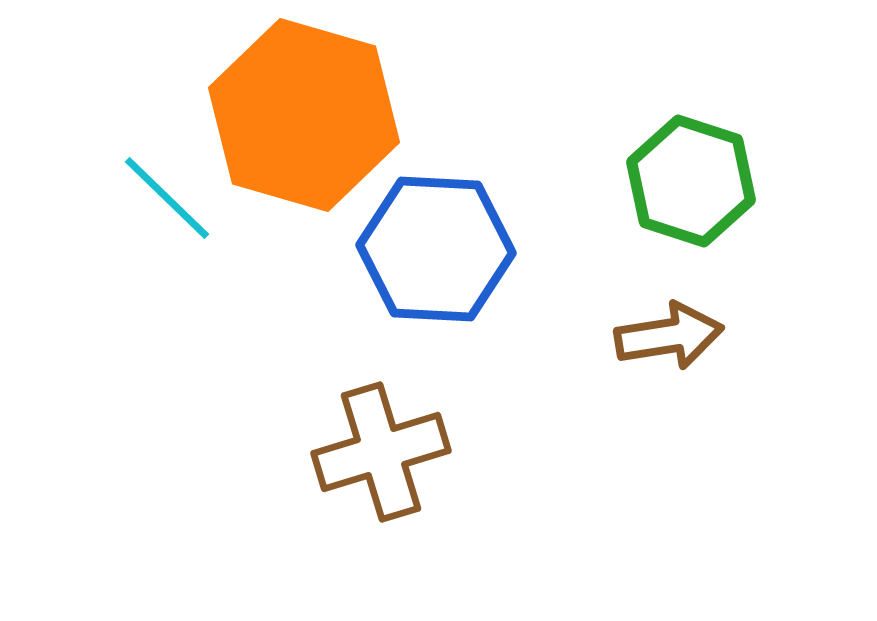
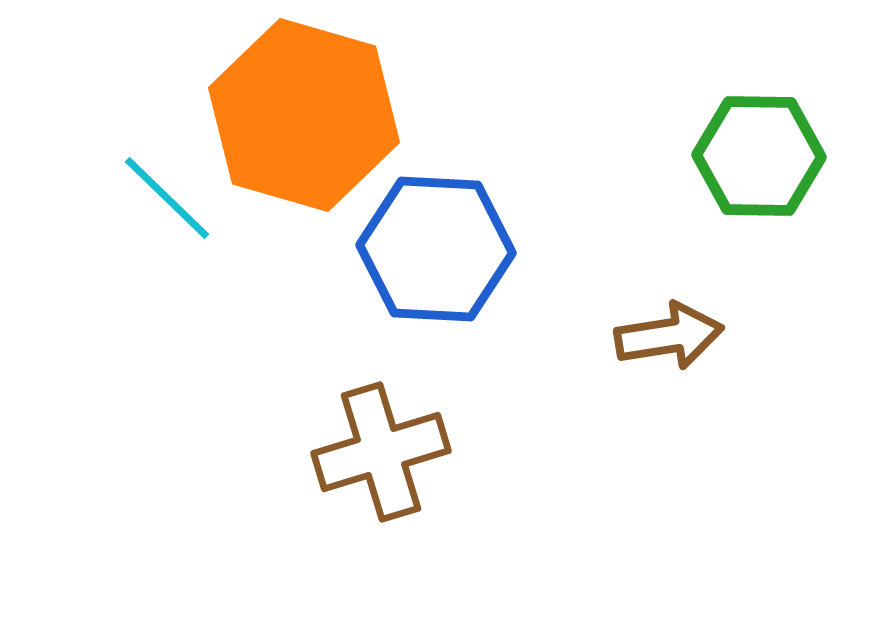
green hexagon: moved 68 px right, 25 px up; rotated 17 degrees counterclockwise
